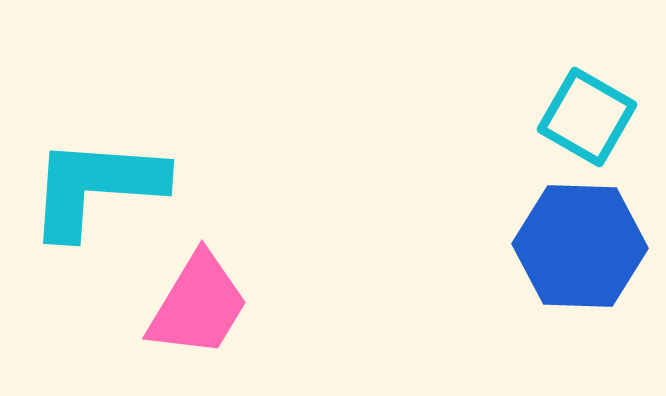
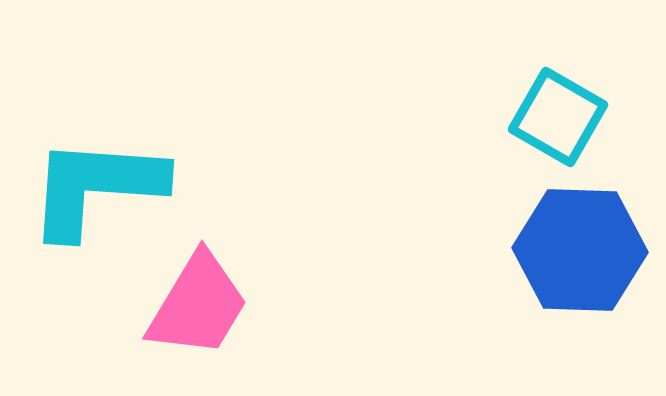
cyan square: moved 29 px left
blue hexagon: moved 4 px down
